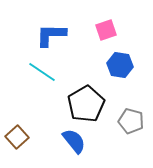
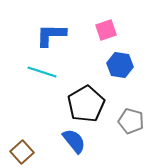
cyan line: rotated 16 degrees counterclockwise
brown square: moved 5 px right, 15 px down
